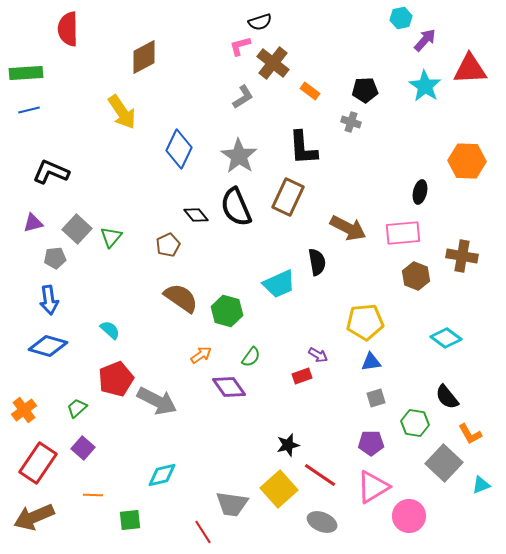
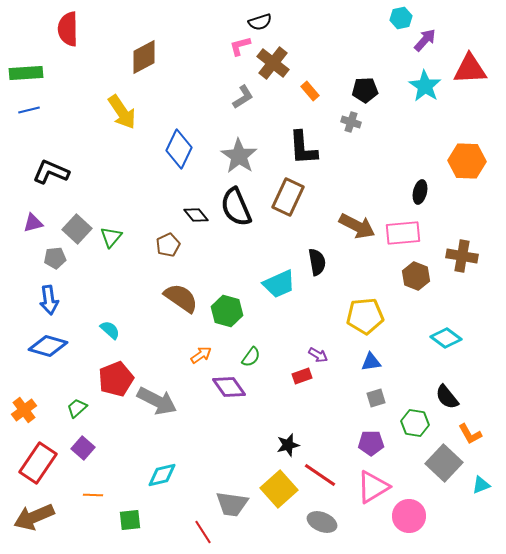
orange rectangle at (310, 91): rotated 12 degrees clockwise
brown arrow at (348, 228): moved 9 px right, 2 px up
yellow pentagon at (365, 322): moved 6 px up
